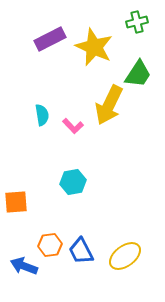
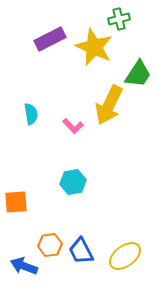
green cross: moved 18 px left, 3 px up
cyan semicircle: moved 11 px left, 1 px up
